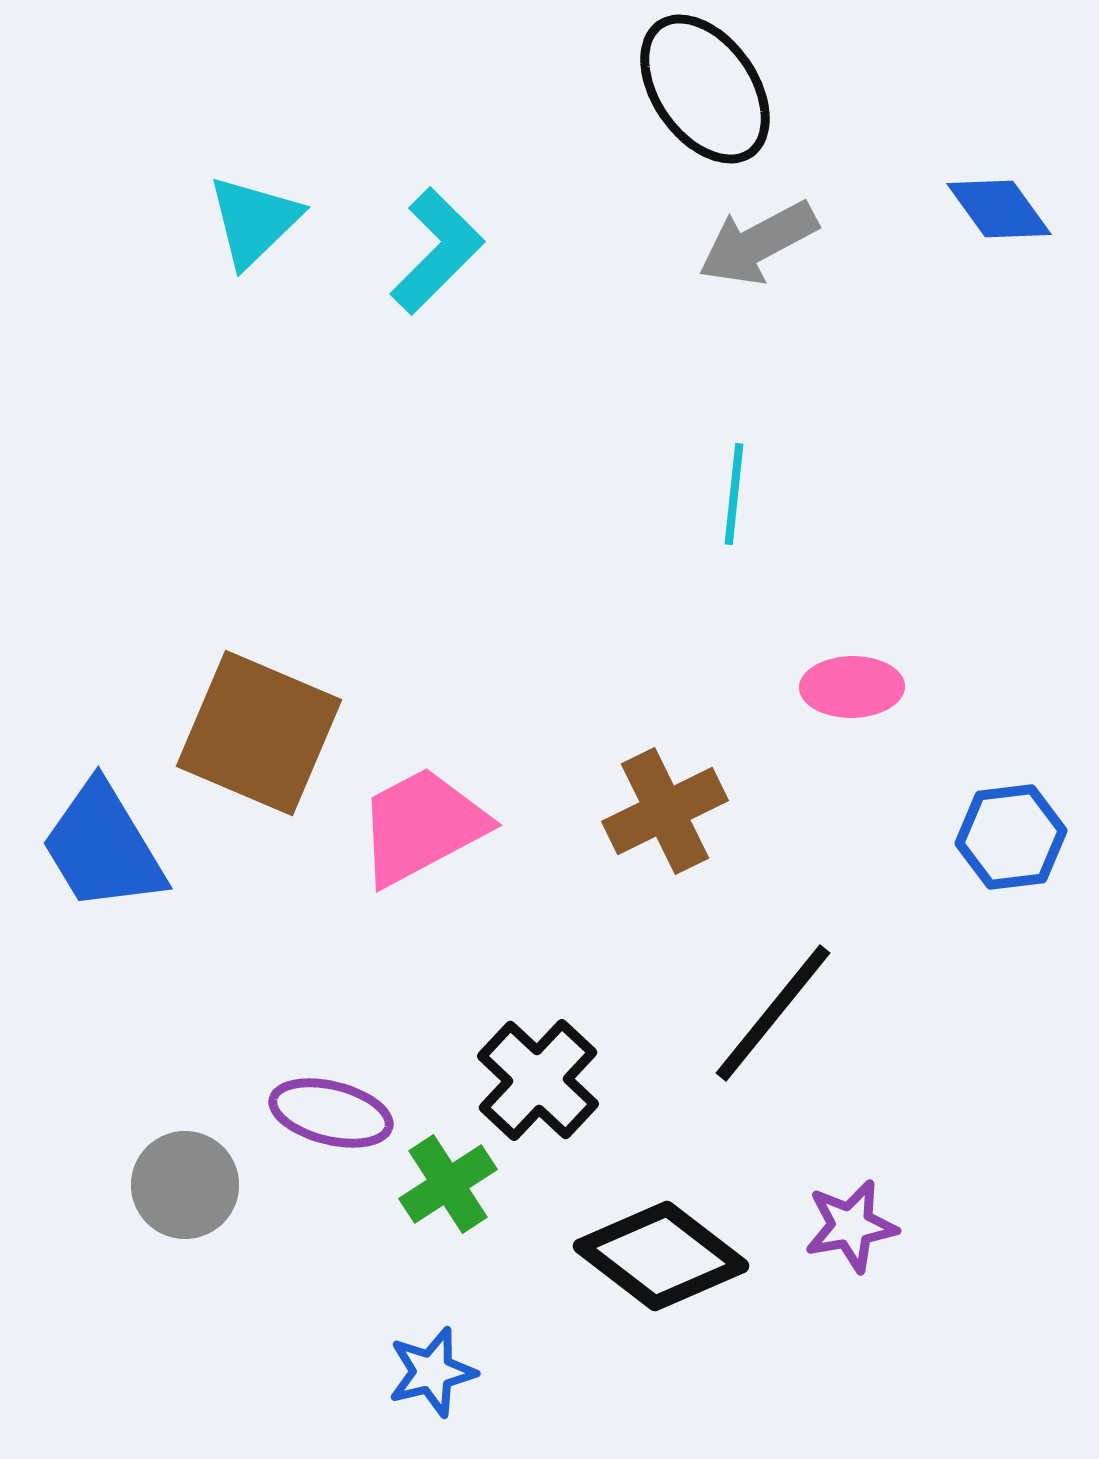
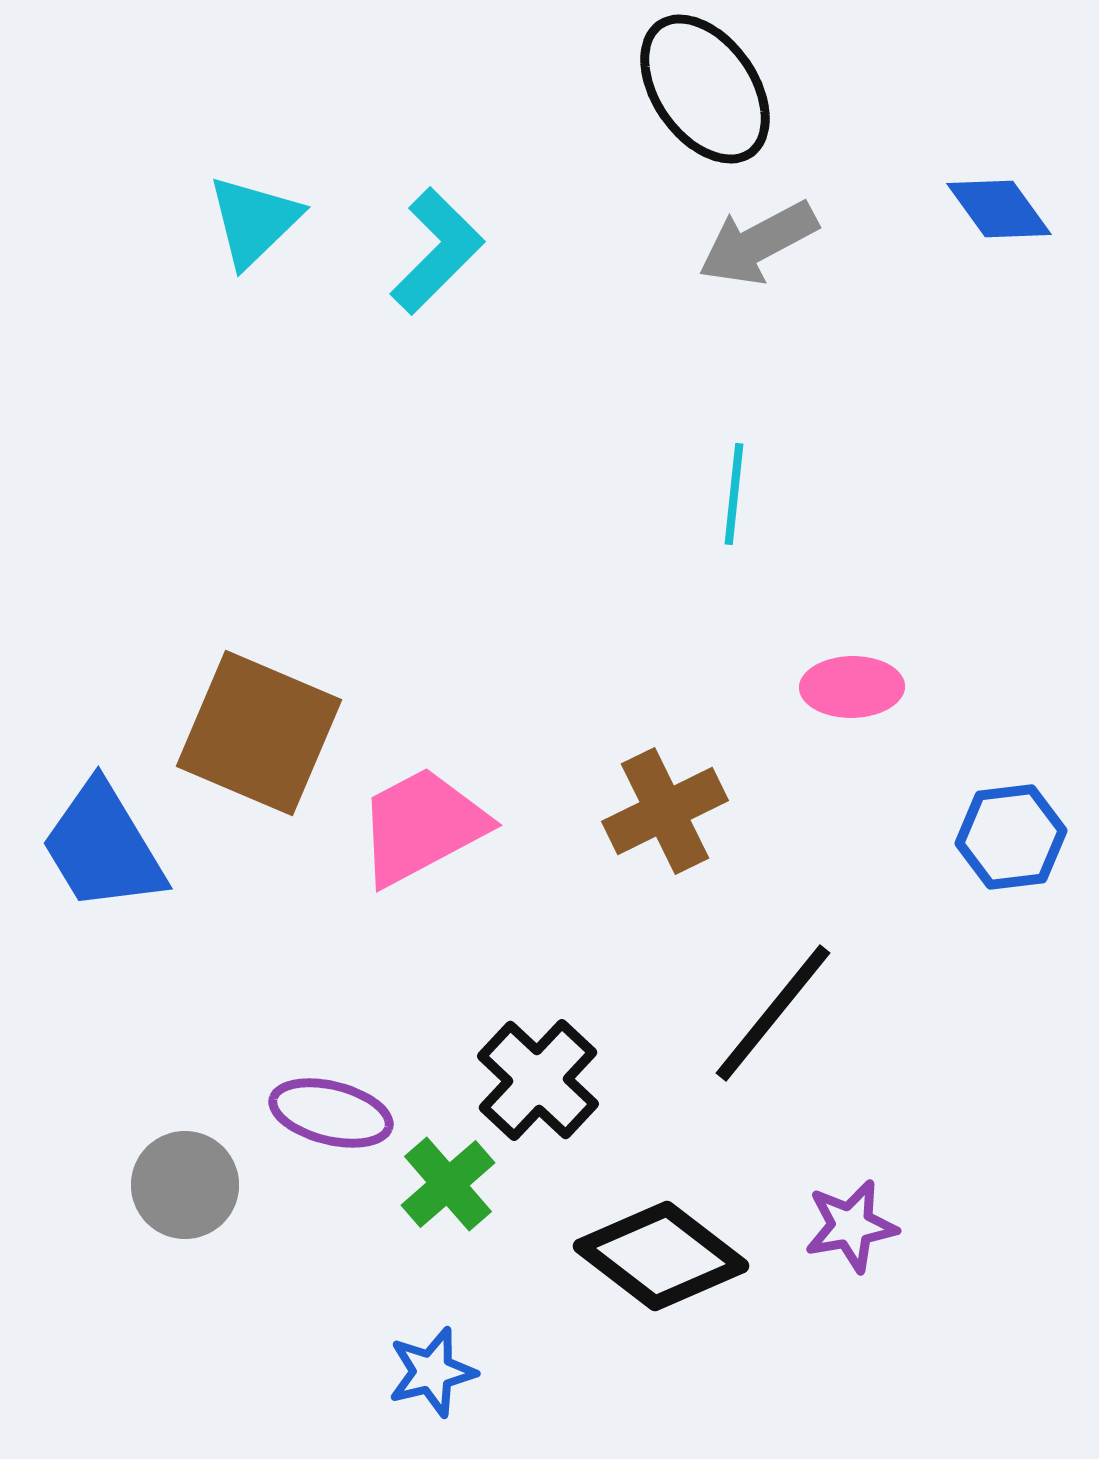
green cross: rotated 8 degrees counterclockwise
